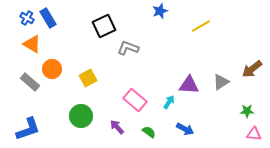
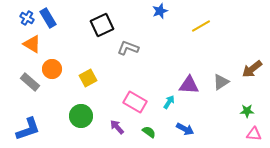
black square: moved 2 px left, 1 px up
pink rectangle: moved 2 px down; rotated 10 degrees counterclockwise
